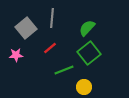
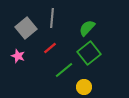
pink star: moved 2 px right, 1 px down; rotated 24 degrees clockwise
green line: rotated 18 degrees counterclockwise
